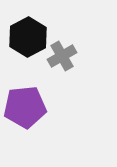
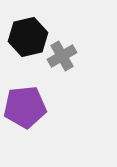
black hexagon: rotated 15 degrees clockwise
